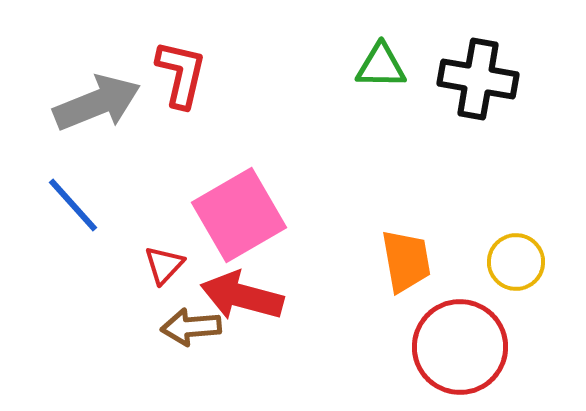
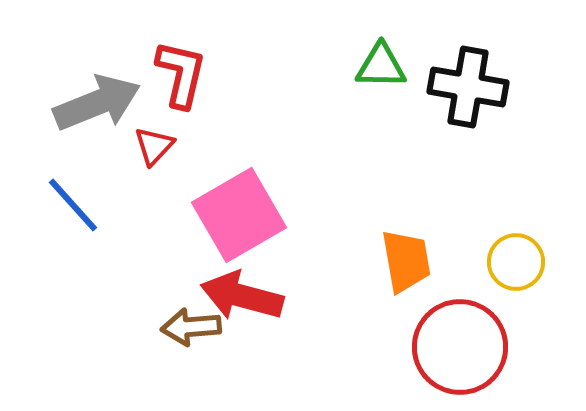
black cross: moved 10 px left, 8 px down
red triangle: moved 10 px left, 119 px up
